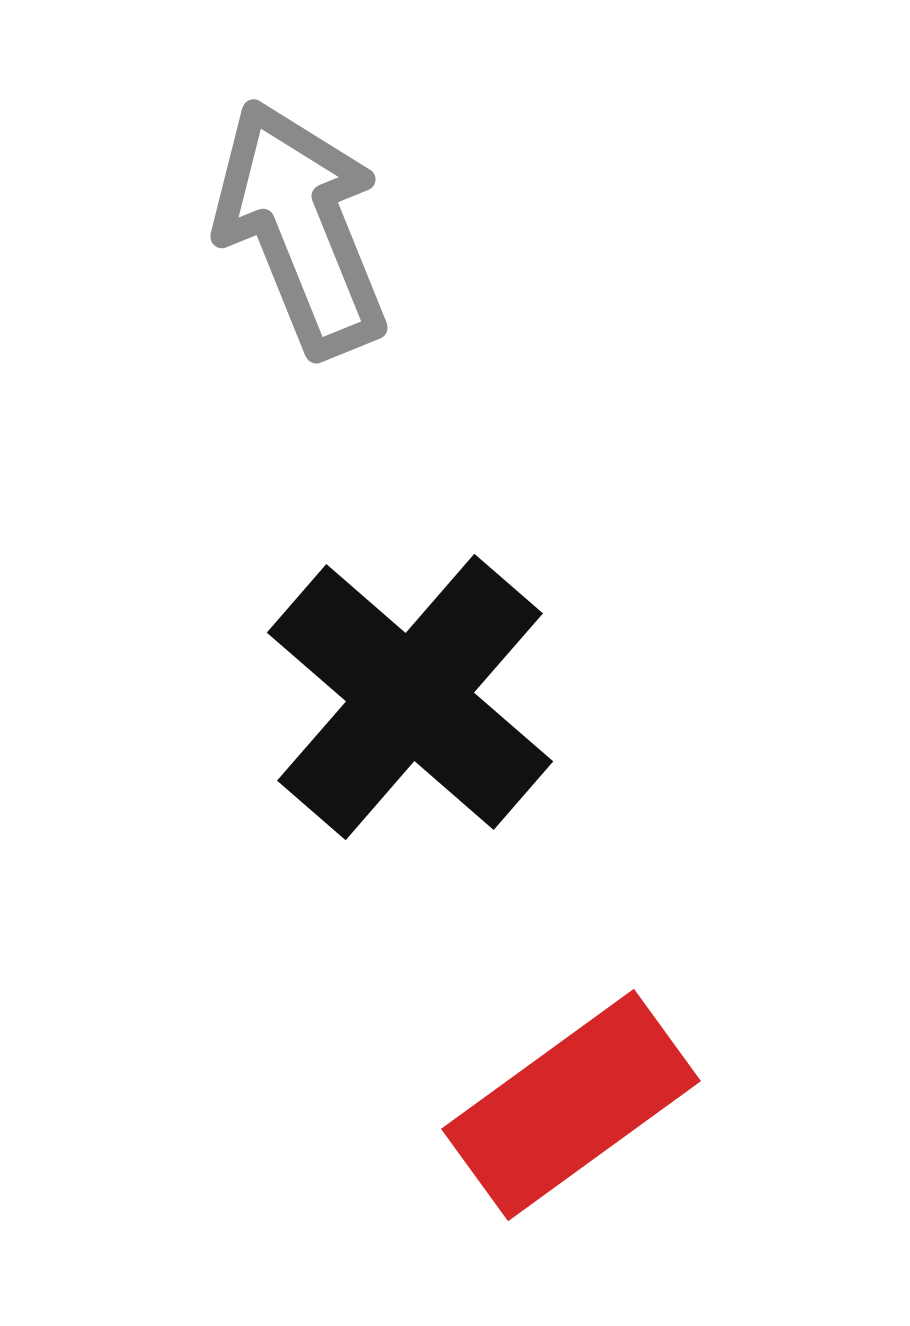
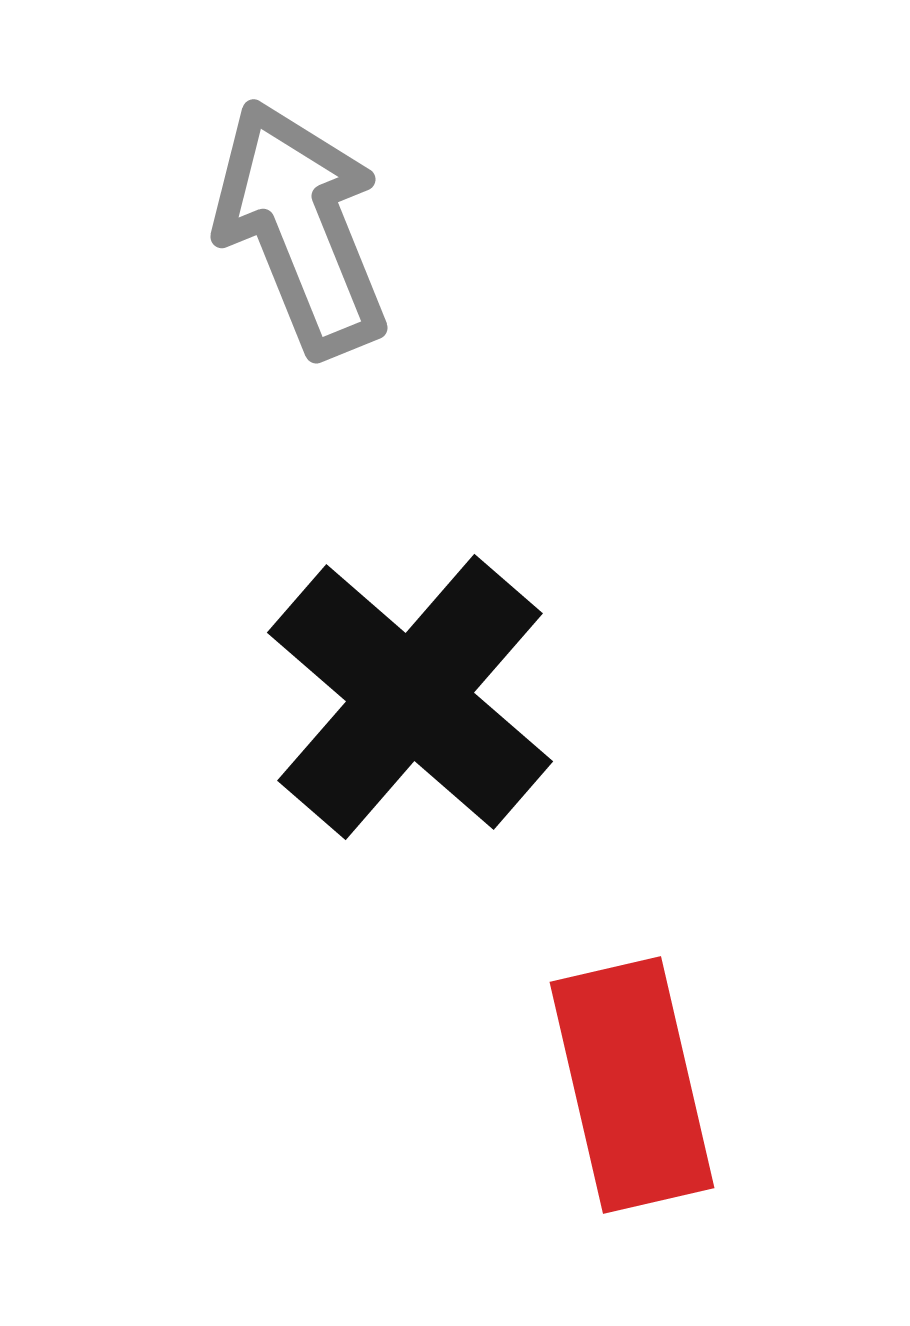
red rectangle: moved 61 px right, 20 px up; rotated 67 degrees counterclockwise
